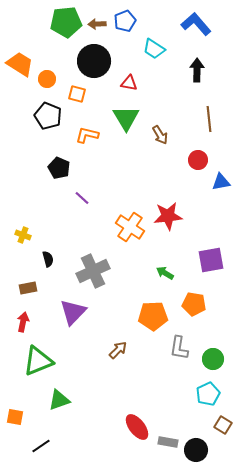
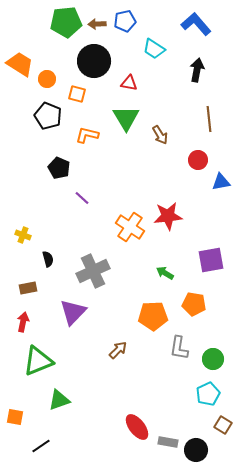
blue pentagon at (125, 21): rotated 10 degrees clockwise
black arrow at (197, 70): rotated 10 degrees clockwise
